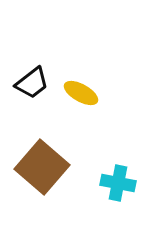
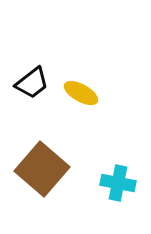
brown square: moved 2 px down
